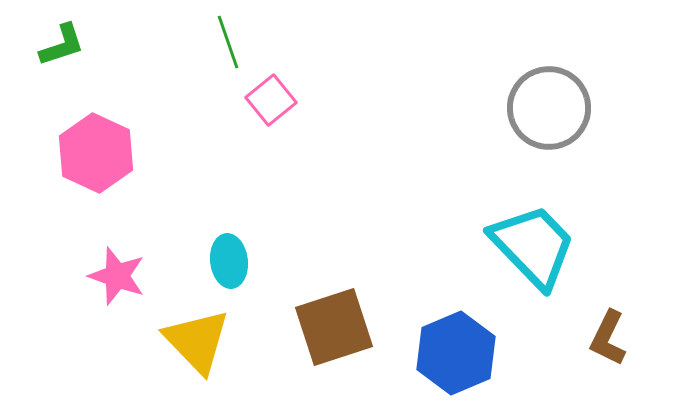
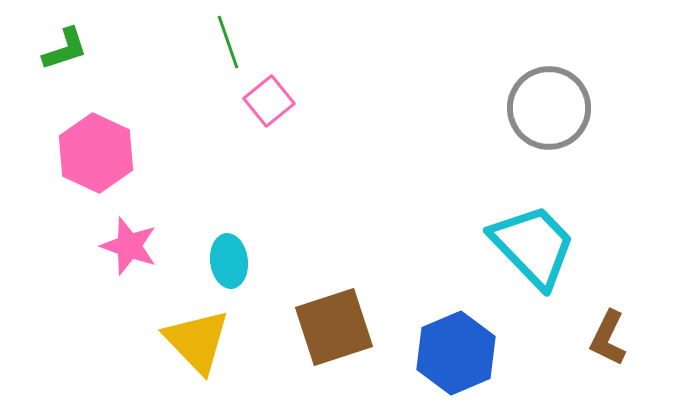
green L-shape: moved 3 px right, 4 px down
pink square: moved 2 px left, 1 px down
pink star: moved 12 px right, 30 px up
